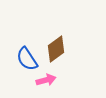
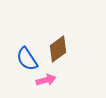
brown diamond: moved 2 px right
